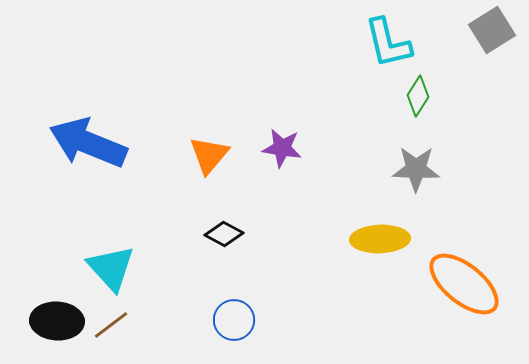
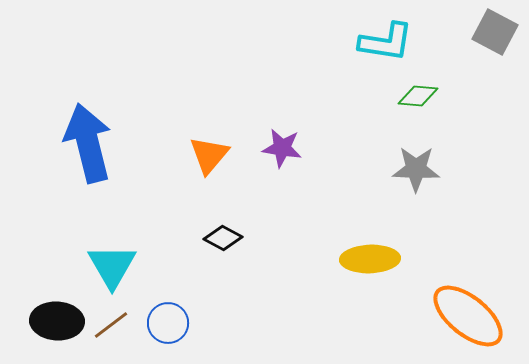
gray square: moved 3 px right, 2 px down; rotated 30 degrees counterclockwise
cyan L-shape: moved 2 px left, 1 px up; rotated 68 degrees counterclockwise
green diamond: rotated 63 degrees clockwise
blue arrow: rotated 54 degrees clockwise
black diamond: moved 1 px left, 4 px down
yellow ellipse: moved 10 px left, 20 px down
cyan triangle: moved 1 px right, 2 px up; rotated 12 degrees clockwise
orange ellipse: moved 4 px right, 32 px down
blue circle: moved 66 px left, 3 px down
